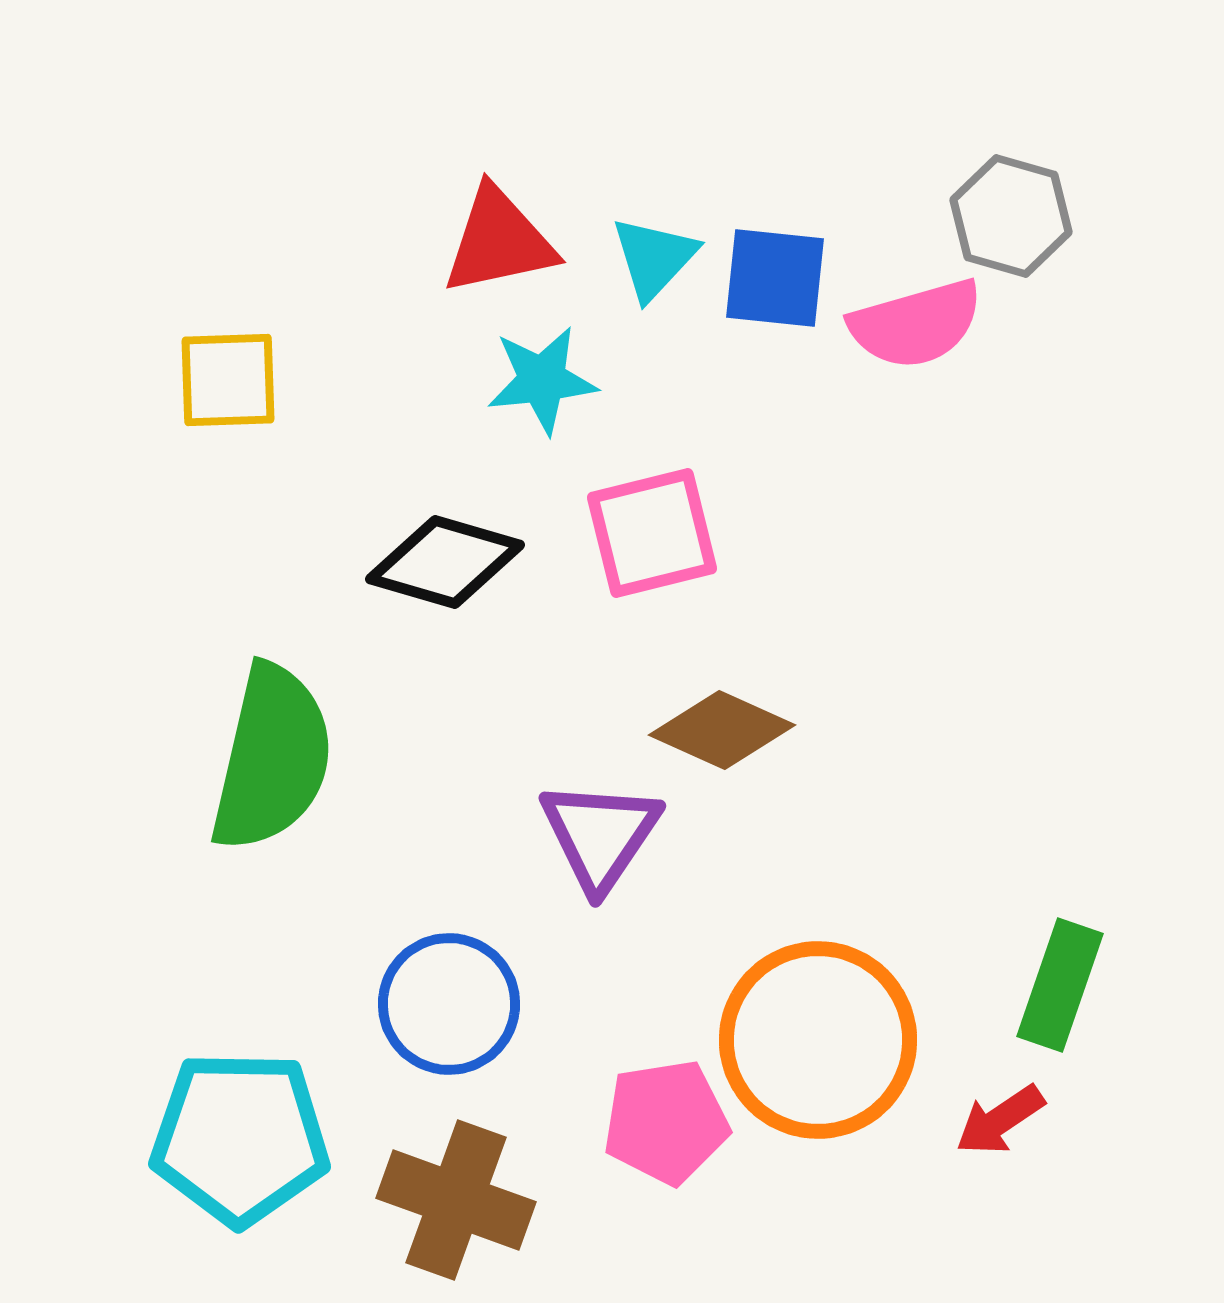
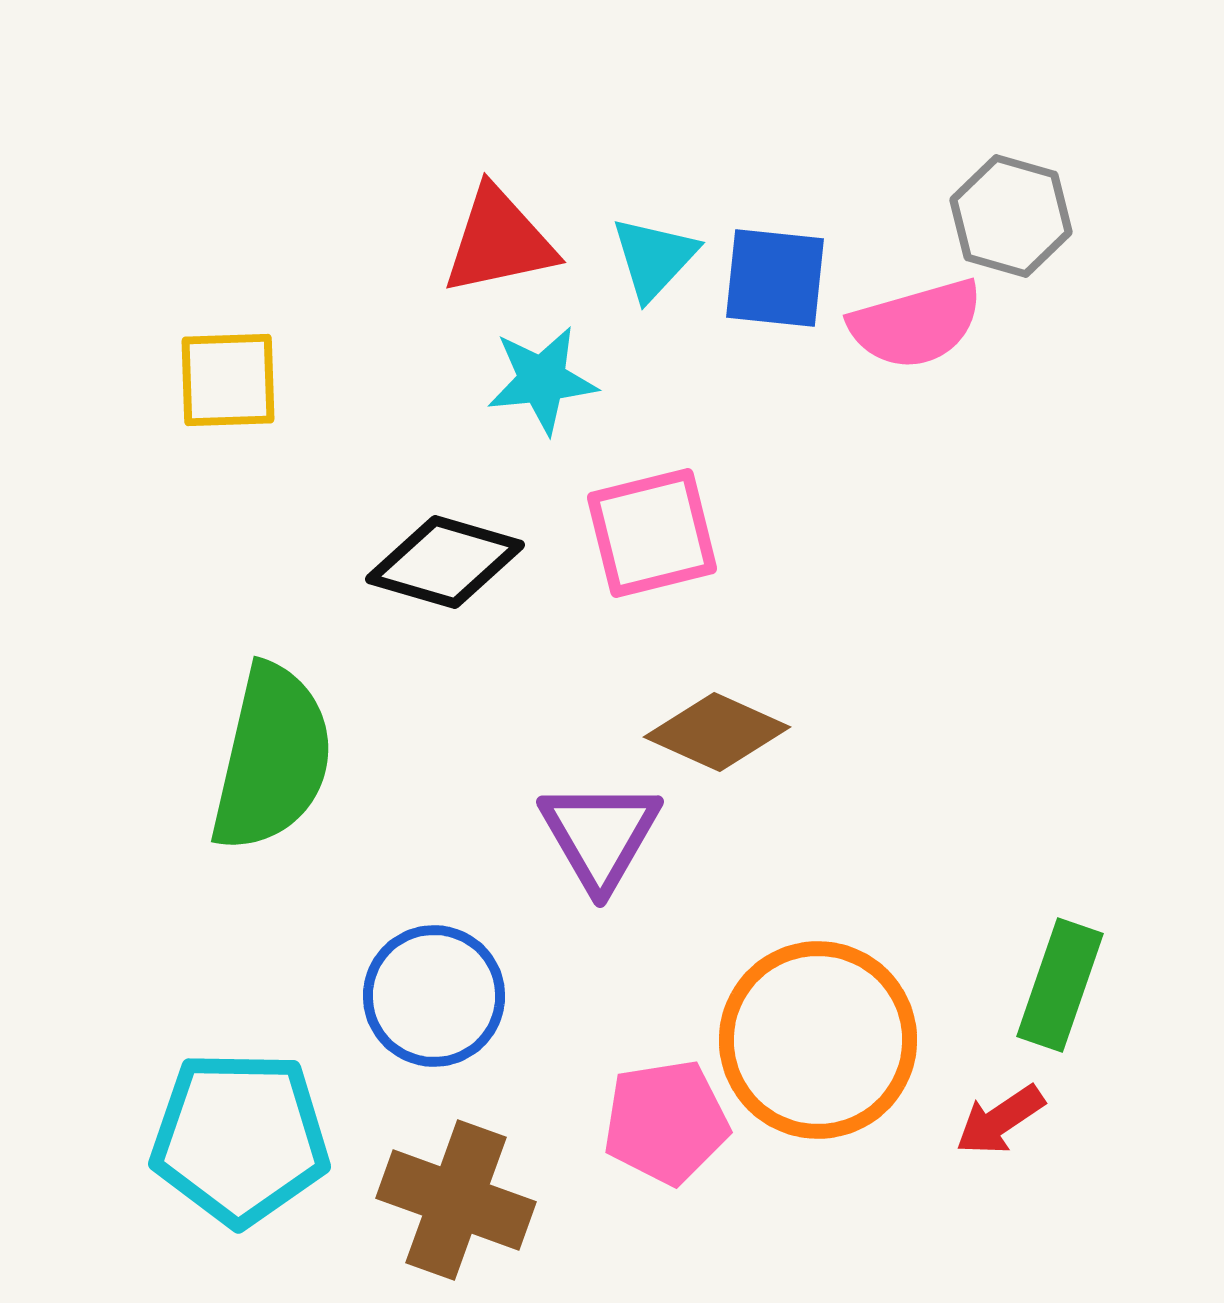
brown diamond: moved 5 px left, 2 px down
purple triangle: rotated 4 degrees counterclockwise
blue circle: moved 15 px left, 8 px up
